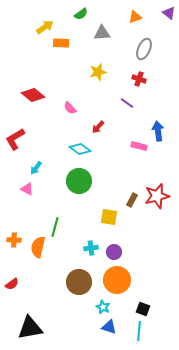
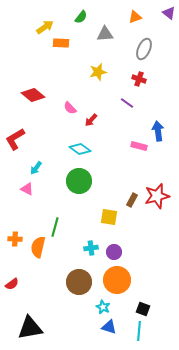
green semicircle: moved 3 px down; rotated 16 degrees counterclockwise
gray triangle: moved 3 px right, 1 px down
red arrow: moved 7 px left, 7 px up
orange cross: moved 1 px right, 1 px up
